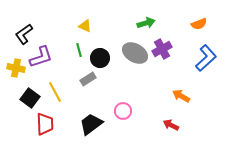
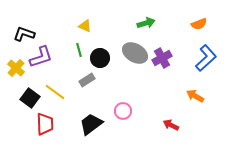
black L-shape: rotated 55 degrees clockwise
purple cross: moved 9 px down
yellow cross: rotated 30 degrees clockwise
gray rectangle: moved 1 px left, 1 px down
yellow line: rotated 25 degrees counterclockwise
orange arrow: moved 14 px right
